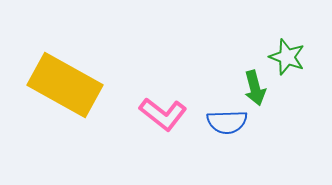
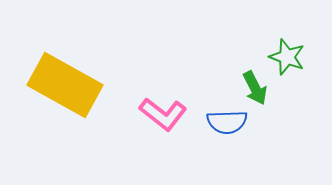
green arrow: rotated 12 degrees counterclockwise
